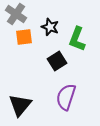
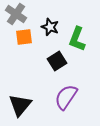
purple semicircle: rotated 16 degrees clockwise
